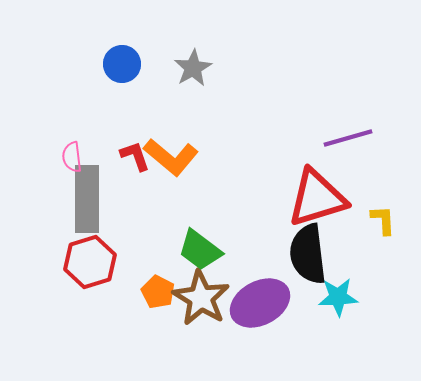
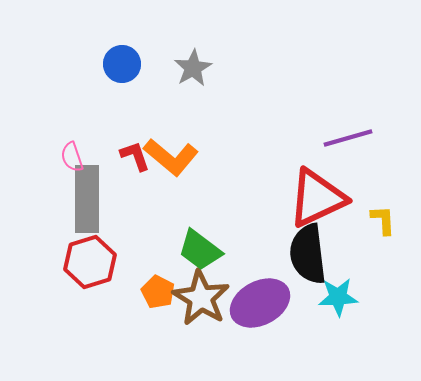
pink semicircle: rotated 12 degrees counterclockwise
red triangle: rotated 8 degrees counterclockwise
